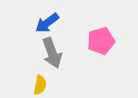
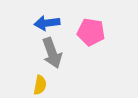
blue arrow: rotated 30 degrees clockwise
pink pentagon: moved 10 px left, 9 px up; rotated 24 degrees clockwise
